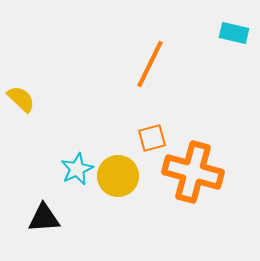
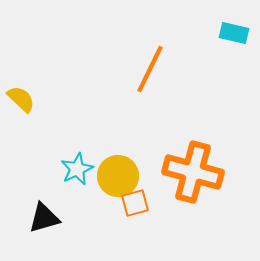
orange line: moved 5 px down
orange square: moved 17 px left, 65 px down
black triangle: rotated 12 degrees counterclockwise
